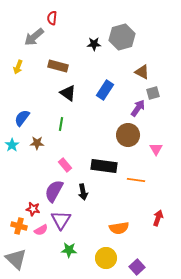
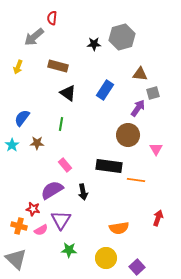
brown triangle: moved 2 px left, 2 px down; rotated 21 degrees counterclockwise
black rectangle: moved 5 px right
purple semicircle: moved 2 px left, 1 px up; rotated 30 degrees clockwise
